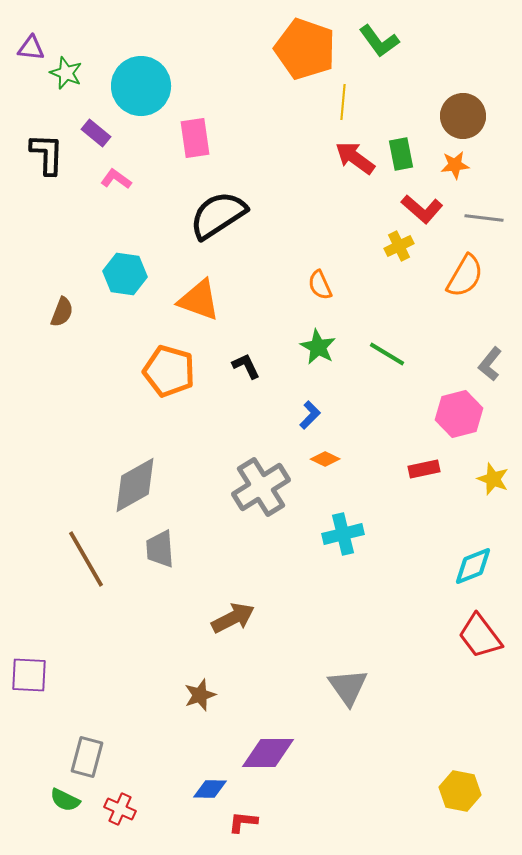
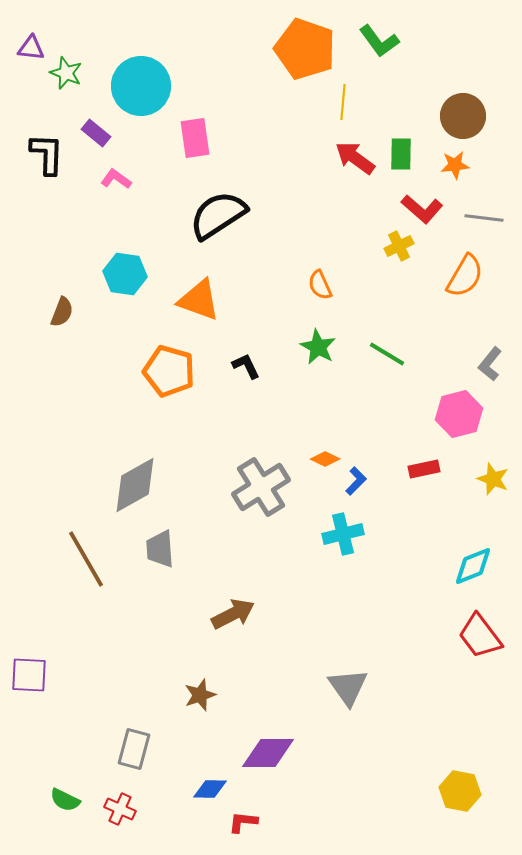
green rectangle at (401, 154): rotated 12 degrees clockwise
blue L-shape at (310, 415): moved 46 px right, 66 px down
brown arrow at (233, 618): moved 4 px up
gray rectangle at (87, 757): moved 47 px right, 8 px up
